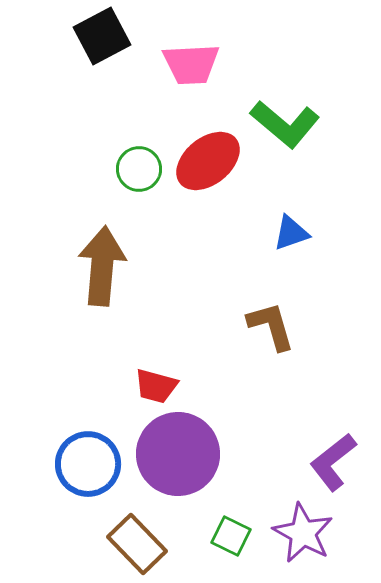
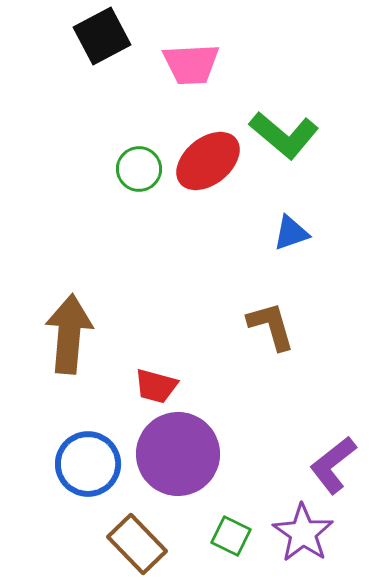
green L-shape: moved 1 px left, 11 px down
brown arrow: moved 33 px left, 68 px down
purple L-shape: moved 3 px down
purple star: rotated 6 degrees clockwise
